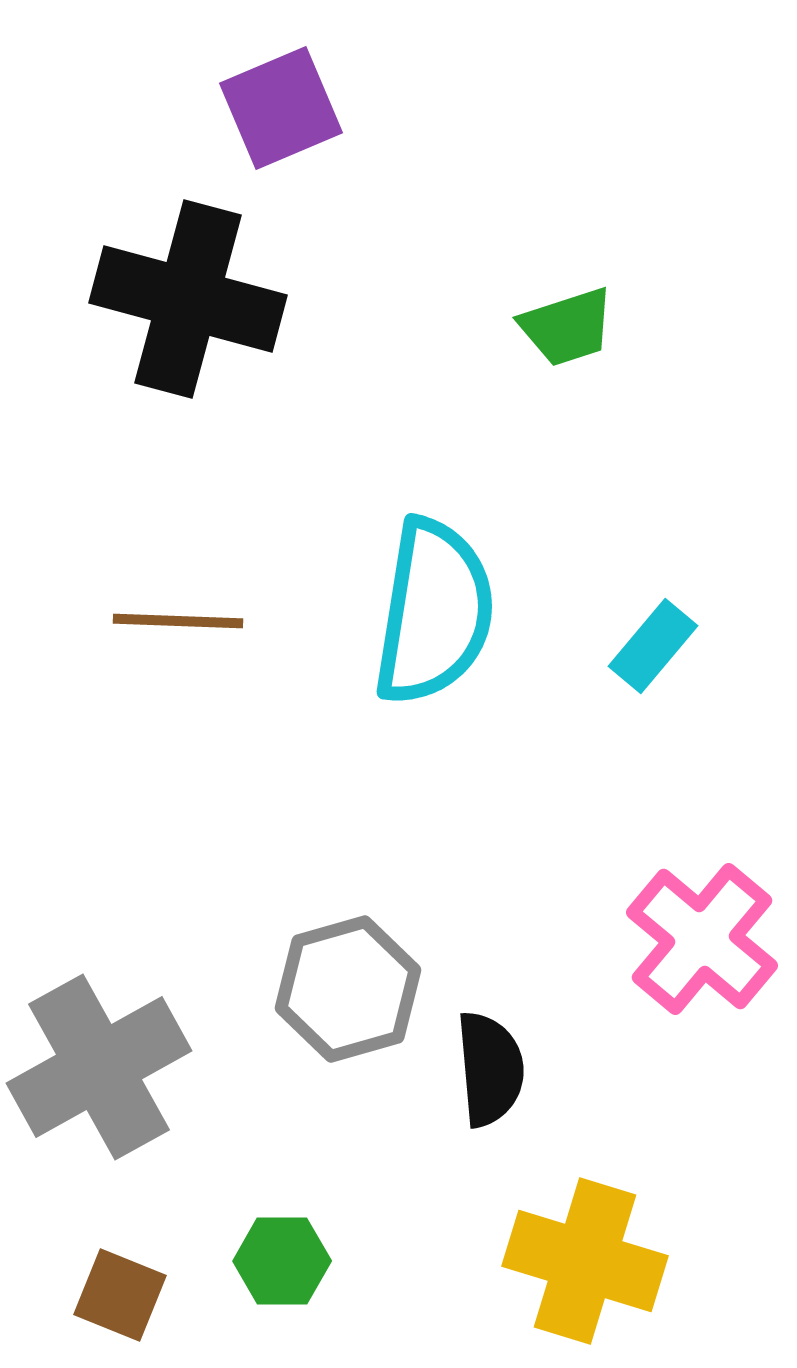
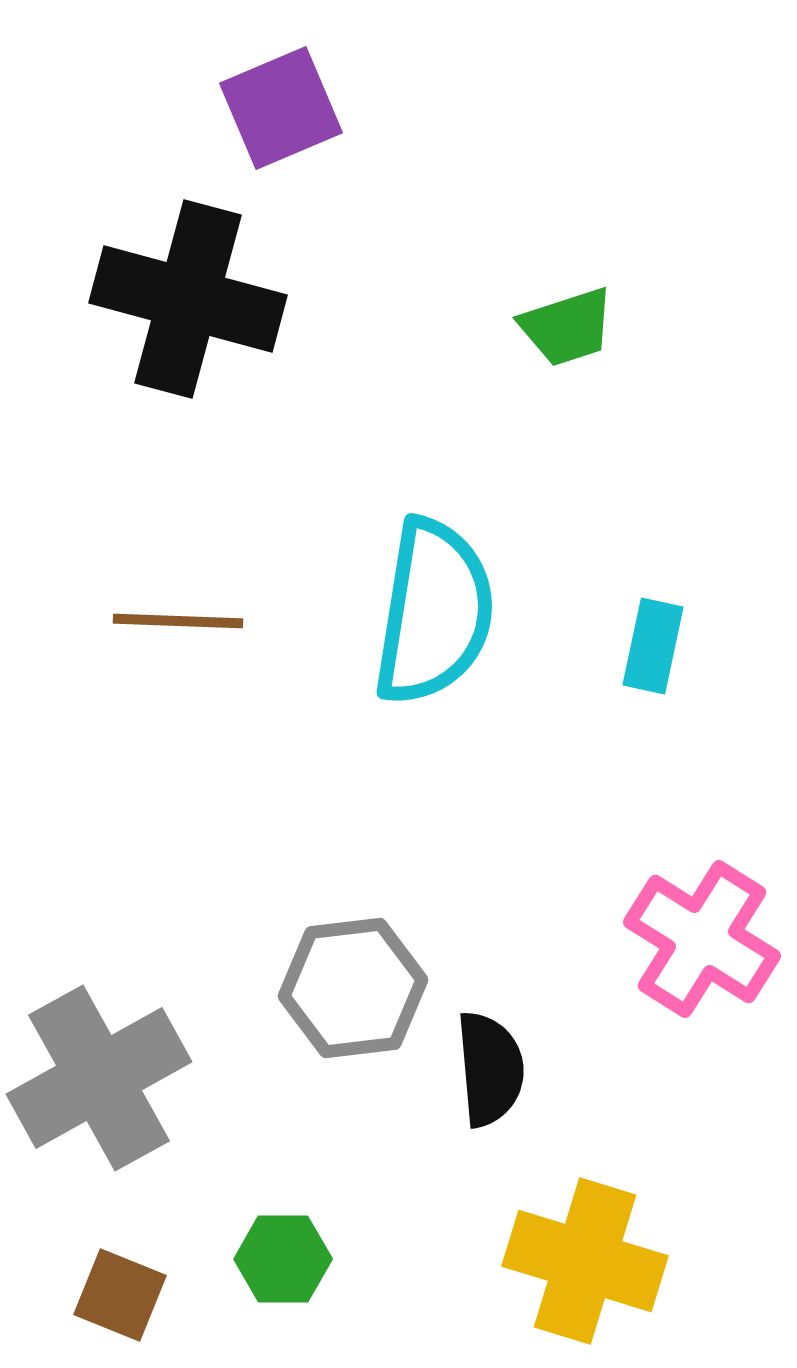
cyan rectangle: rotated 28 degrees counterclockwise
pink cross: rotated 8 degrees counterclockwise
gray hexagon: moved 5 px right, 1 px up; rotated 9 degrees clockwise
gray cross: moved 11 px down
green hexagon: moved 1 px right, 2 px up
